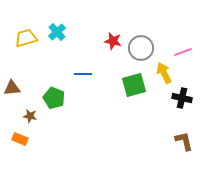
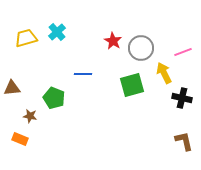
red star: rotated 18 degrees clockwise
green square: moved 2 px left
